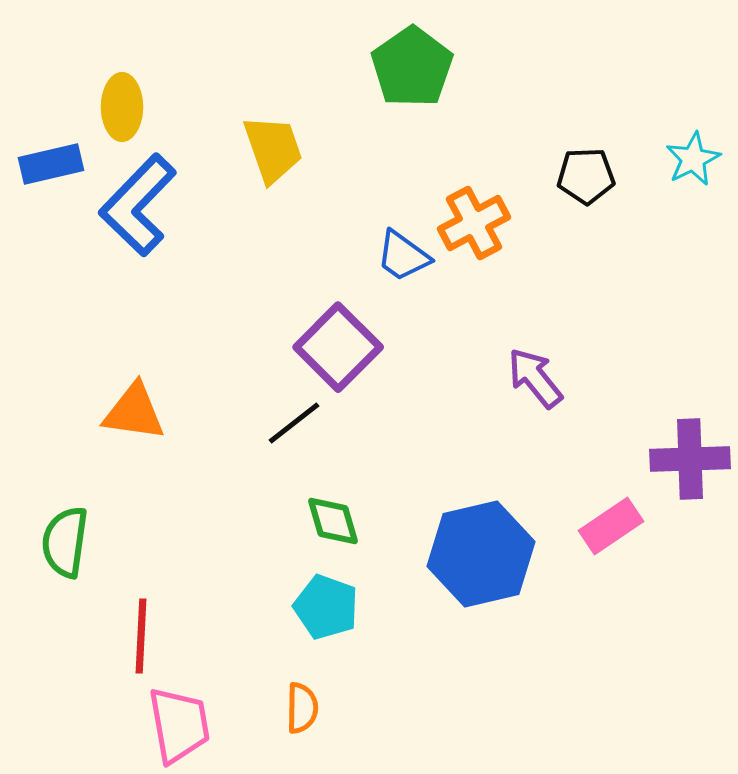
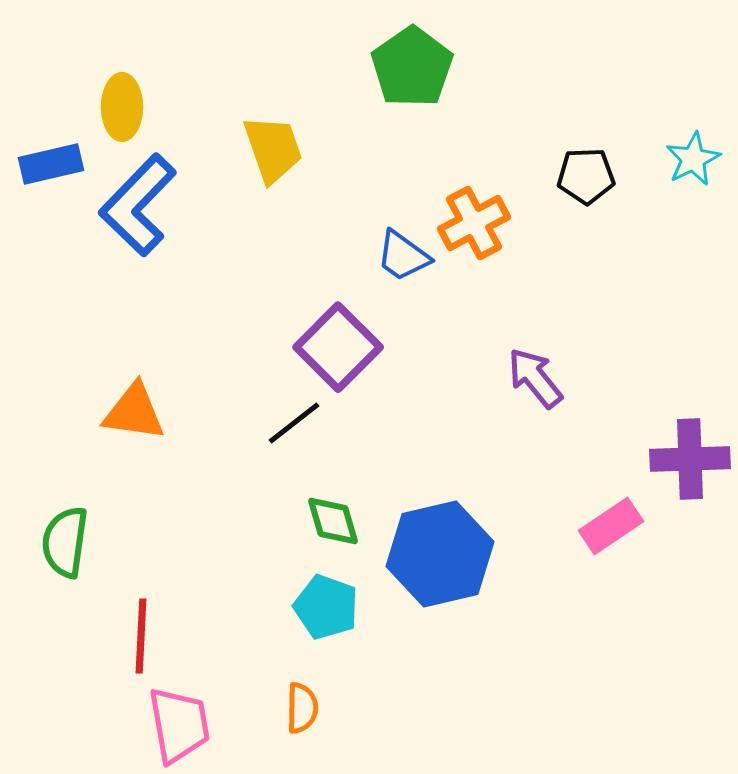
blue hexagon: moved 41 px left
